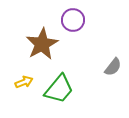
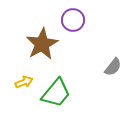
green trapezoid: moved 3 px left, 4 px down
